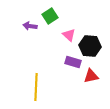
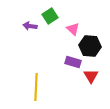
pink triangle: moved 4 px right, 6 px up
red triangle: rotated 49 degrees counterclockwise
